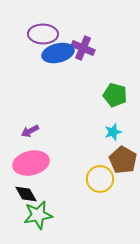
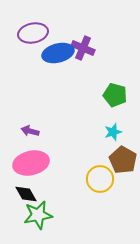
purple ellipse: moved 10 px left, 1 px up; rotated 12 degrees counterclockwise
purple arrow: rotated 42 degrees clockwise
